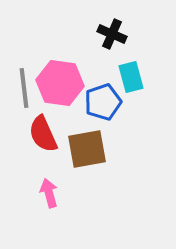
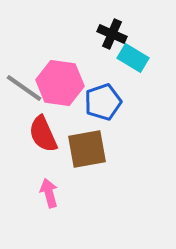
cyan rectangle: moved 2 px right, 19 px up; rotated 44 degrees counterclockwise
gray line: rotated 48 degrees counterclockwise
